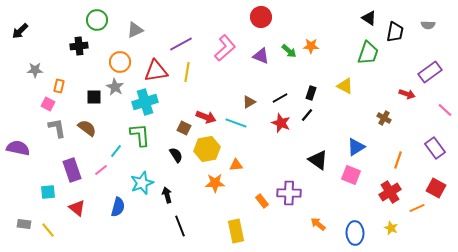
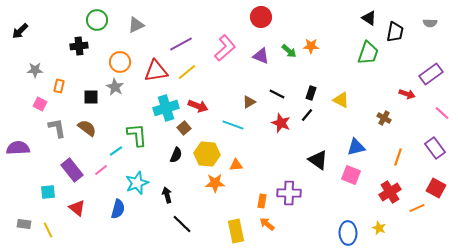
gray semicircle at (428, 25): moved 2 px right, 2 px up
gray triangle at (135, 30): moved 1 px right, 5 px up
yellow line at (187, 72): rotated 42 degrees clockwise
purple rectangle at (430, 72): moved 1 px right, 2 px down
yellow triangle at (345, 86): moved 4 px left, 14 px down
black square at (94, 97): moved 3 px left
black line at (280, 98): moved 3 px left, 4 px up; rotated 56 degrees clockwise
cyan cross at (145, 102): moved 21 px right, 6 px down
pink square at (48, 104): moved 8 px left
pink line at (445, 110): moved 3 px left, 3 px down
red arrow at (206, 117): moved 8 px left, 11 px up
cyan line at (236, 123): moved 3 px left, 2 px down
brown square at (184, 128): rotated 24 degrees clockwise
green L-shape at (140, 135): moved 3 px left
blue triangle at (356, 147): rotated 18 degrees clockwise
purple semicircle at (18, 148): rotated 15 degrees counterclockwise
yellow hexagon at (207, 149): moved 5 px down; rotated 15 degrees clockwise
cyan line at (116, 151): rotated 16 degrees clockwise
black semicircle at (176, 155): rotated 56 degrees clockwise
orange line at (398, 160): moved 3 px up
purple rectangle at (72, 170): rotated 20 degrees counterclockwise
cyan star at (142, 183): moved 5 px left
orange rectangle at (262, 201): rotated 48 degrees clockwise
blue semicircle at (118, 207): moved 2 px down
orange arrow at (318, 224): moved 51 px left
black line at (180, 226): moved 2 px right, 2 px up; rotated 25 degrees counterclockwise
yellow star at (391, 228): moved 12 px left
yellow line at (48, 230): rotated 14 degrees clockwise
blue ellipse at (355, 233): moved 7 px left
